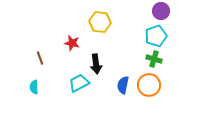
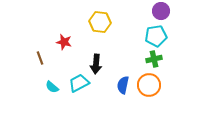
cyan pentagon: rotated 10 degrees clockwise
red star: moved 8 px left, 1 px up
green cross: rotated 28 degrees counterclockwise
black arrow: rotated 12 degrees clockwise
cyan semicircle: moved 18 px right; rotated 48 degrees counterclockwise
